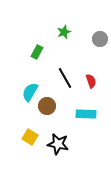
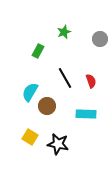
green rectangle: moved 1 px right, 1 px up
